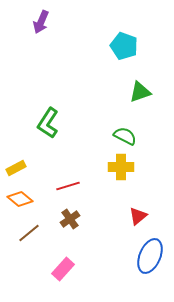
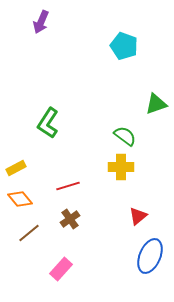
green triangle: moved 16 px right, 12 px down
green semicircle: rotated 10 degrees clockwise
orange diamond: rotated 10 degrees clockwise
pink rectangle: moved 2 px left
